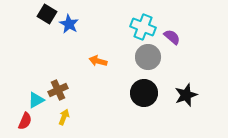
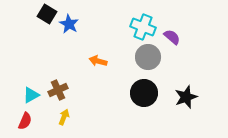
black star: moved 2 px down
cyan triangle: moved 5 px left, 5 px up
